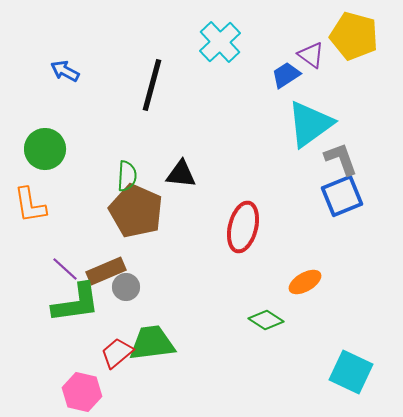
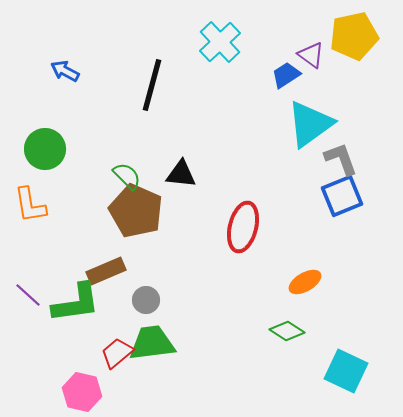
yellow pentagon: rotated 27 degrees counterclockwise
green semicircle: rotated 48 degrees counterclockwise
purple line: moved 37 px left, 26 px down
gray circle: moved 20 px right, 13 px down
green diamond: moved 21 px right, 11 px down
cyan square: moved 5 px left, 1 px up
